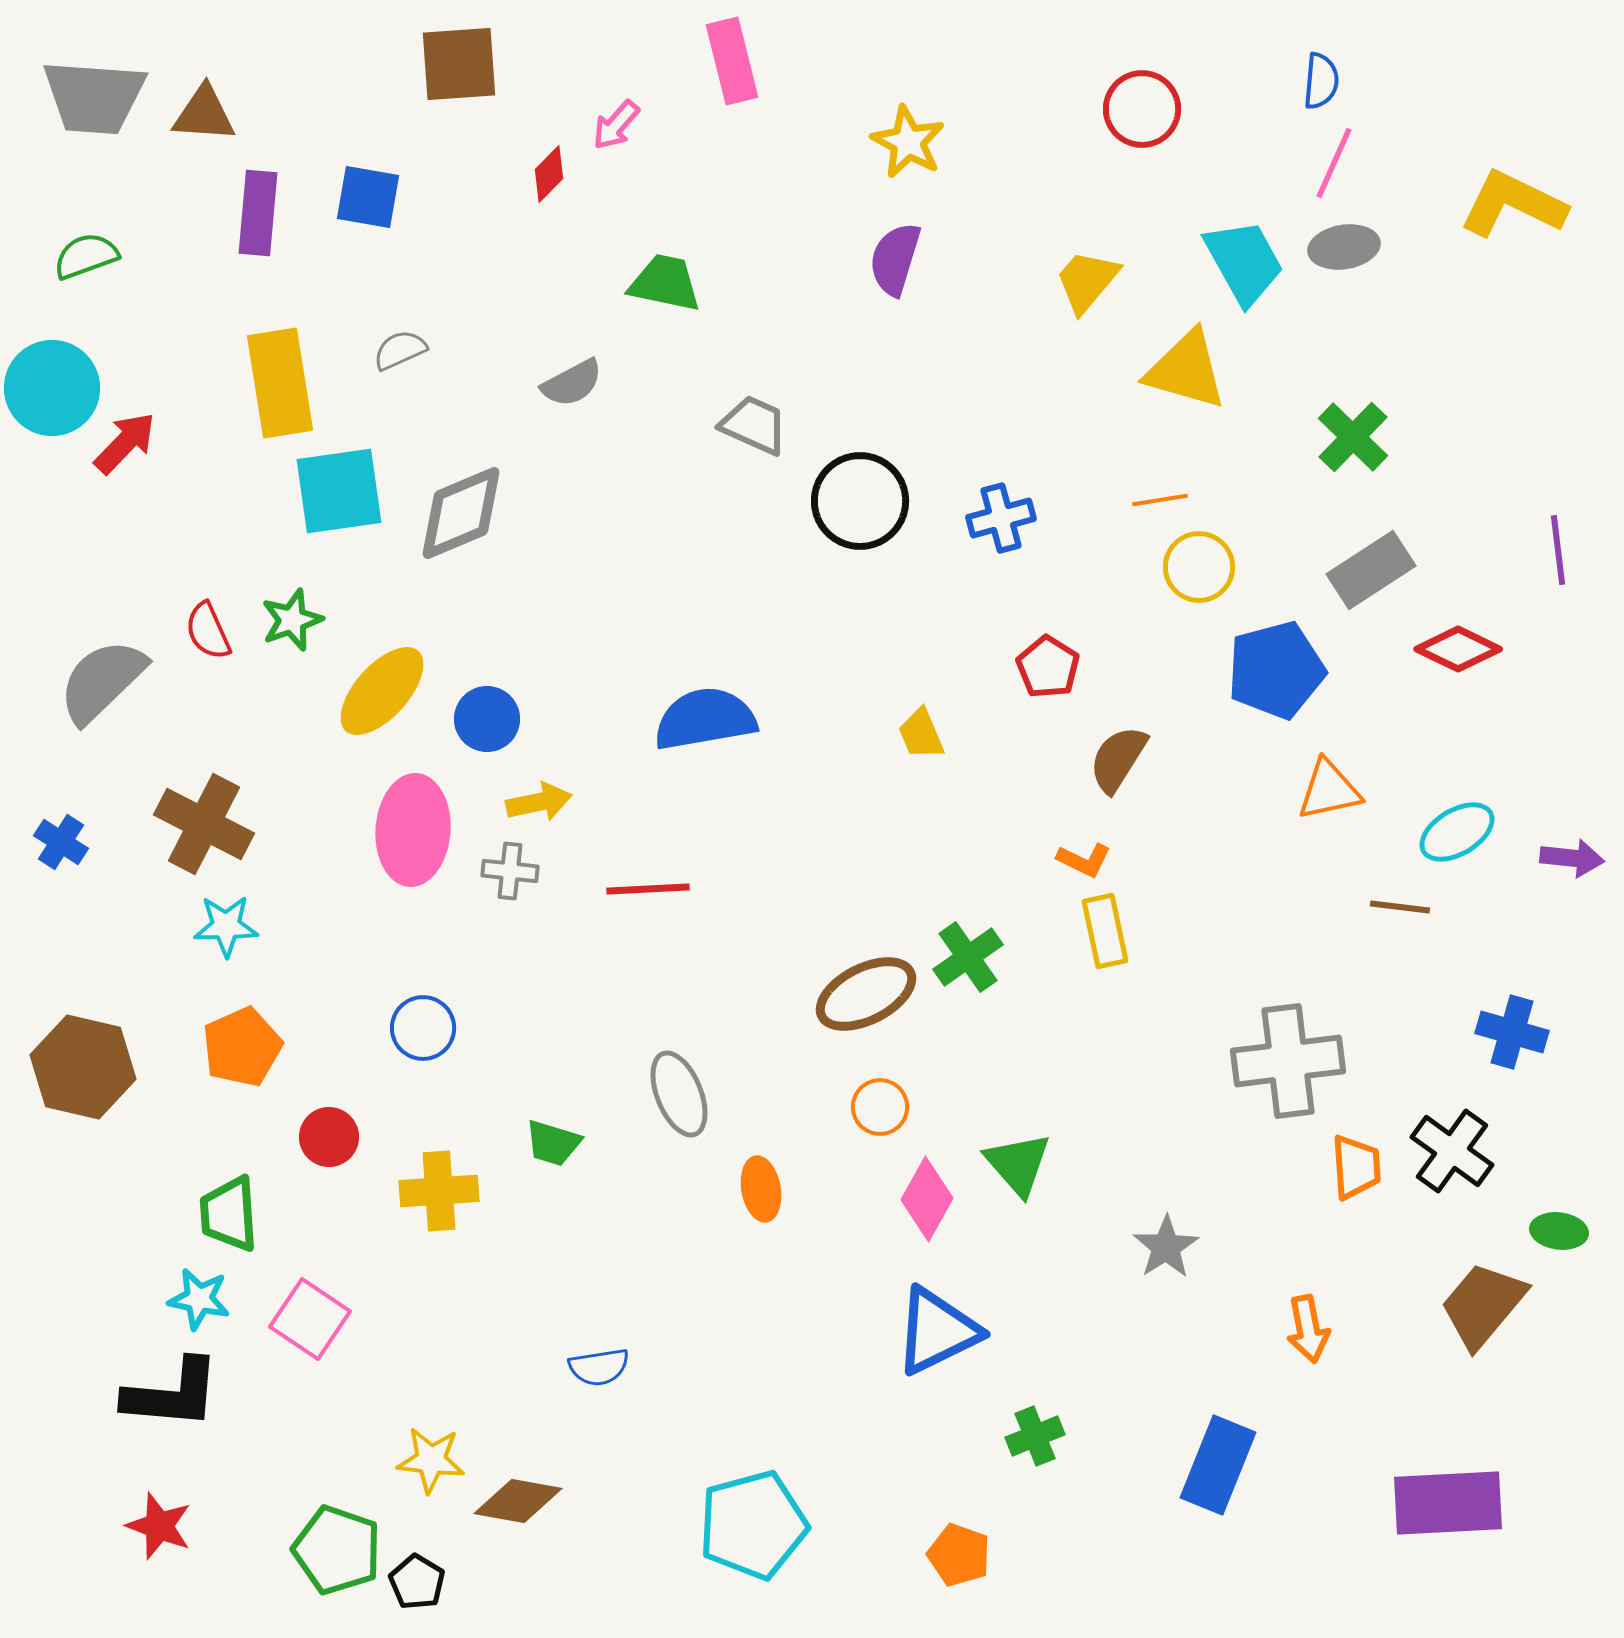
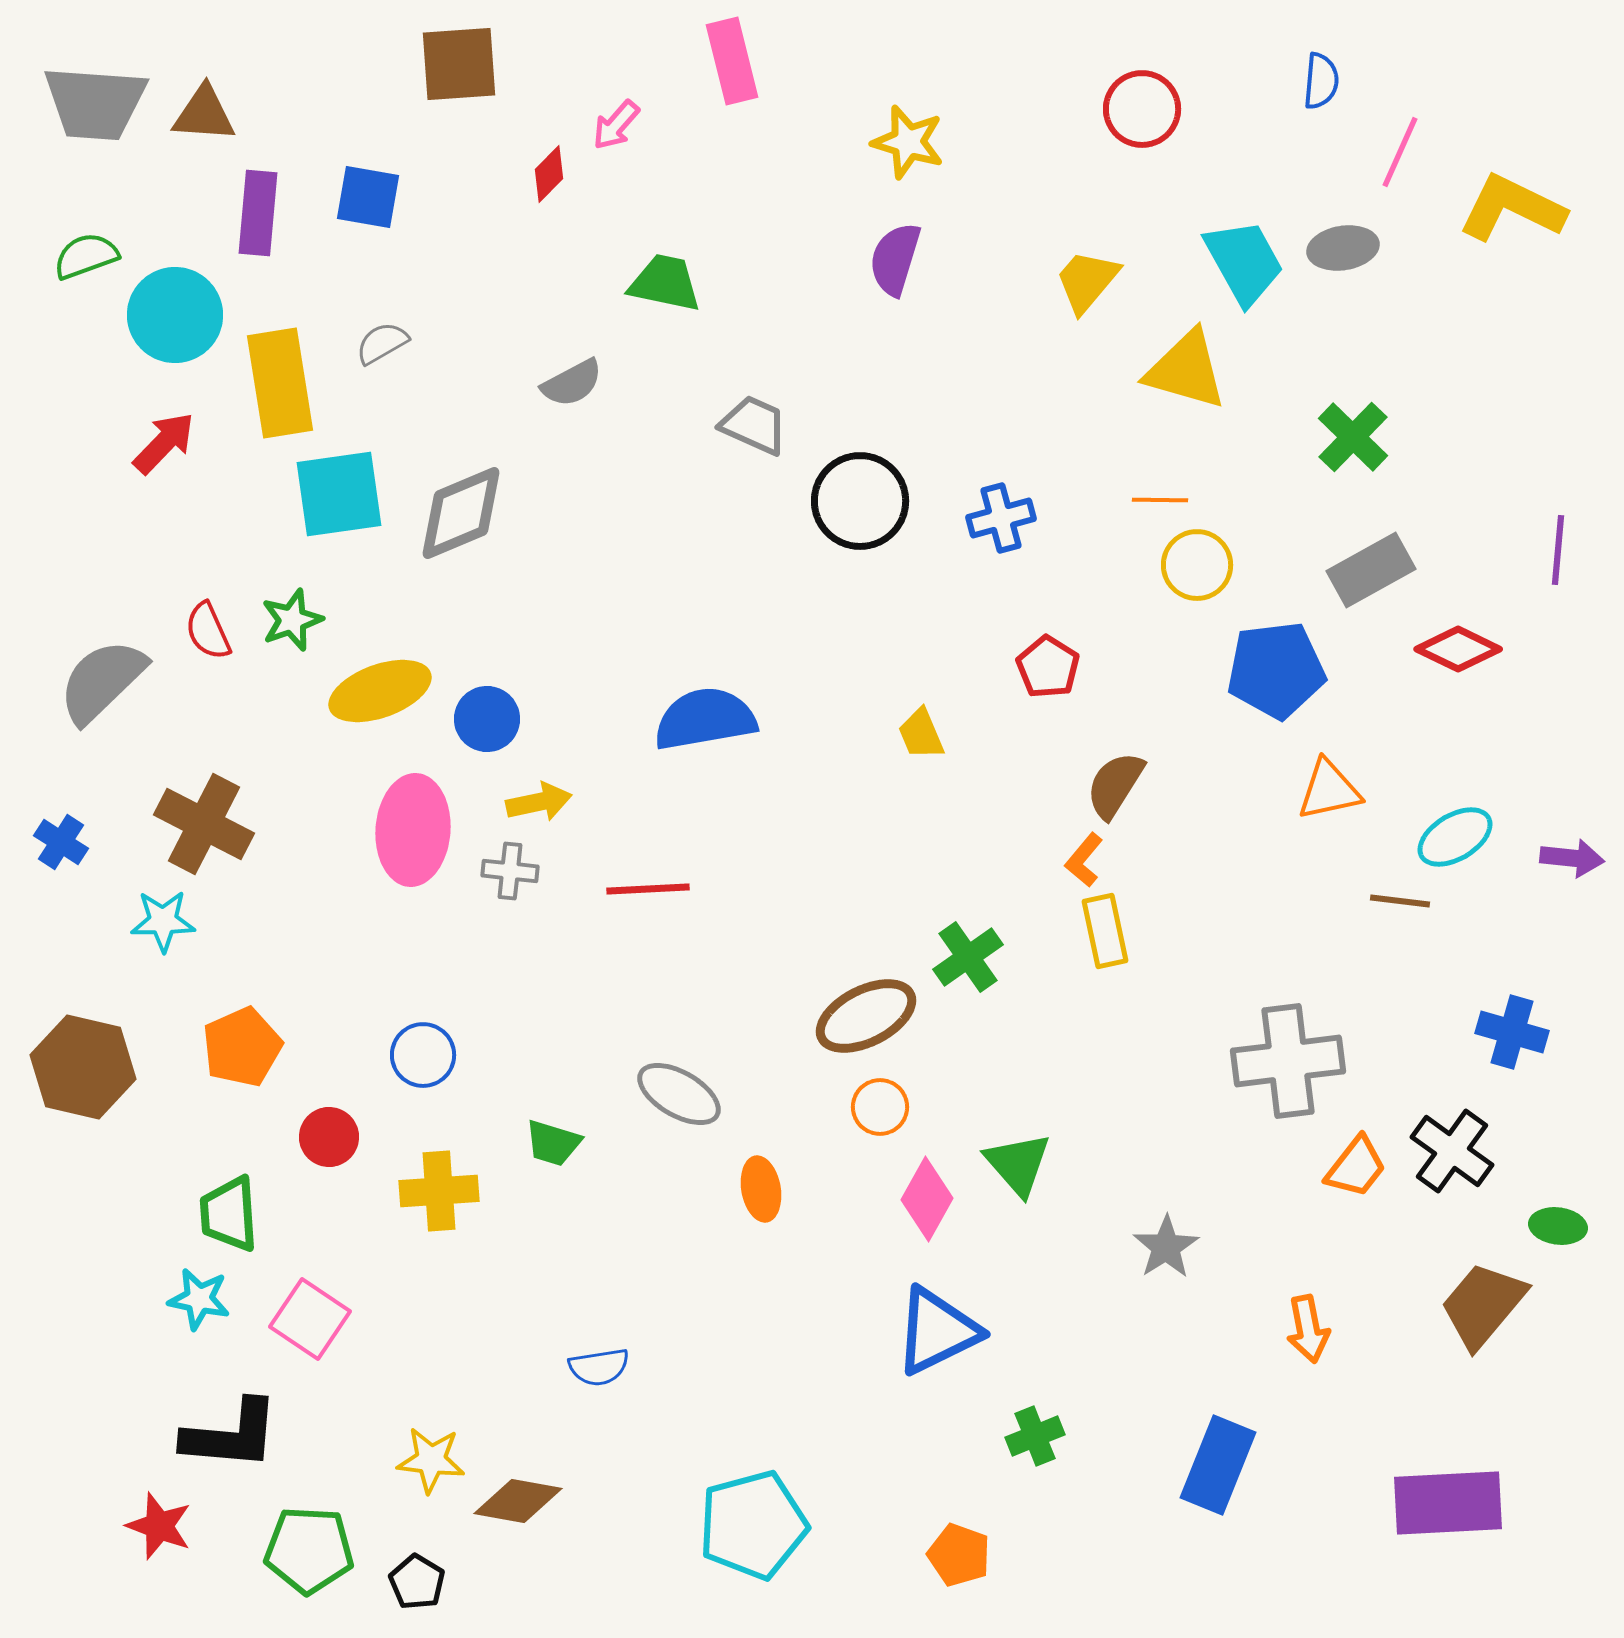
gray trapezoid at (94, 97): moved 1 px right, 6 px down
yellow star at (908, 142): rotated 12 degrees counterclockwise
pink line at (1334, 163): moved 66 px right, 11 px up
yellow L-shape at (1513, 204): moved 1 px left, 4 px down
gray ellipse at (1344, 247): moved 1 px left, 1 px down
gray semicircle at (400, 350): moved 18 px left, 7 px up; rotated 6 degrees counterclockwise
cyan circle at (52, 388): moved 123 px right, 73 px up
red arrow at (125, 443): moved 39 px right
cyan square at (339, 491): moved 3 px down
orange line at (1160, 500): rotated 10 degrees clockwise
purple line at (1558, 550): rotated 12 degrees clockwise
yellow circle at (1199, 567): moved 2 px left, 2 px up
gray rectangle at (1371, 570): rotated 4 degrees clockwise
blue pentagon at (1276, 670): rotated 8 degrees clockwise
yellow ellipse at (382, 691): moved 2 px left; rotated 28 degrees clockwise
brown semicircle at (1118, 759): moved 3 px left, 26 px down
cyan ellipse at (1457, 832): moved 2 px left, 5 px down
orange L-shape at (1084, 860): rotated 104 degrees clockwise
brown line at (1400, 907): moved 6 px up
cyan star at (226, 926): moved 63 px left, 5 px up
brown ellipse at (866, 994): moved 22 px down
blue circle at (423, 1028): moved 27 px down
gray ellipse at (679, 1094): rotated 38 degrees counterclockwise
orange trapezoid at (1356, 1167): rotated 42 degrees clockwise
green ellipse at (1559, 1231): moved 1 px left, 5 px up
black L-shape at (172, 1394): moved 59 px right, 41 px down
green pentagon at (337, 1550): moved 28 px left; rotated 16 degrees counterclockwise
